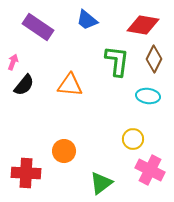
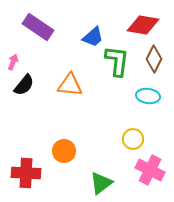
blue trapezoid: moved 6 px right, 17 px down; rotated 80 degrees counterclockwise
